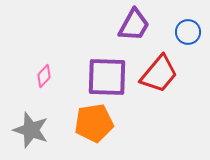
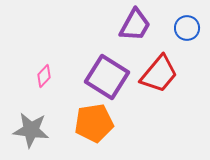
purple trapezoid: moved 1 px right
blue circle: moved 1 px left, 4 px up
purple square: rotated 30 degrees clockwise
gray star: rotated 12 degrees counterclockwise
